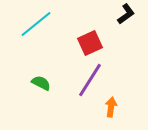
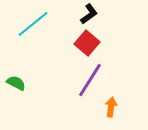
black L-shape: moved 37 px left
cyan line: moved 3 px left
red square: moved 3 px left; rotated 25 degrees counterclockwise
green semicircle: moved 25 px left
